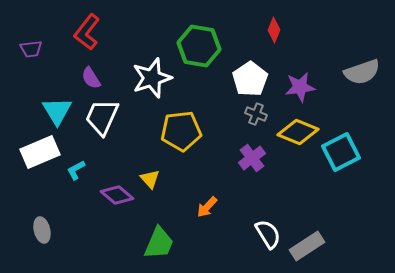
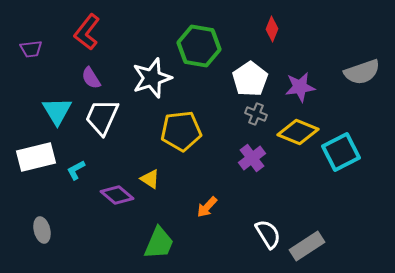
red diamond: moved 2 px left, 1 px up
white rectangle: moved 4 px left, 5 px down; rotated 9 degrees clockwise
yellow triangle: rotated 15 degrees counterclockwise
